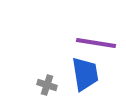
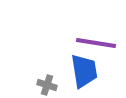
blue trapezoid: moved 1 px left, 3 px up
